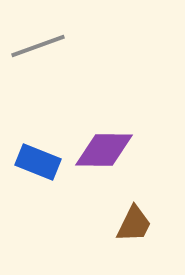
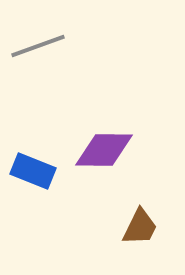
blue rectangle: moved 5 px left, 9 px down
brown trapezoid: moved 6 px right, 3 px down
